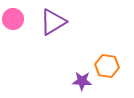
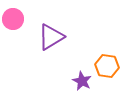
purple triangle: moved 2 px left, 15 px down
purple star: rotated 24 degrees clockwise
